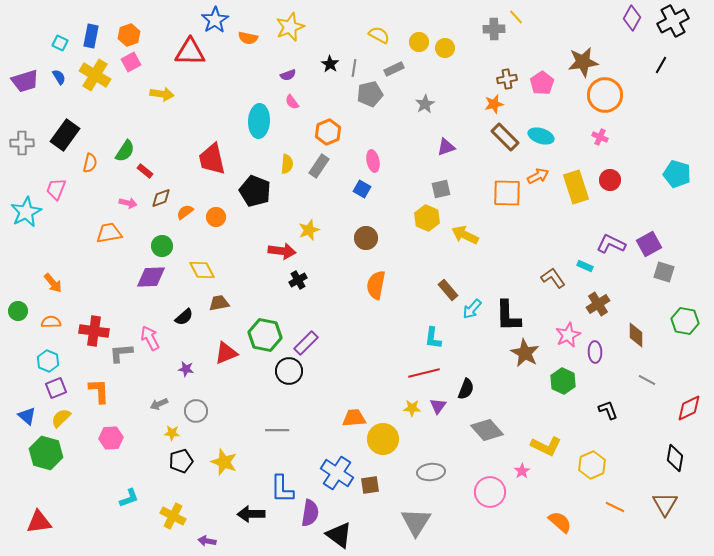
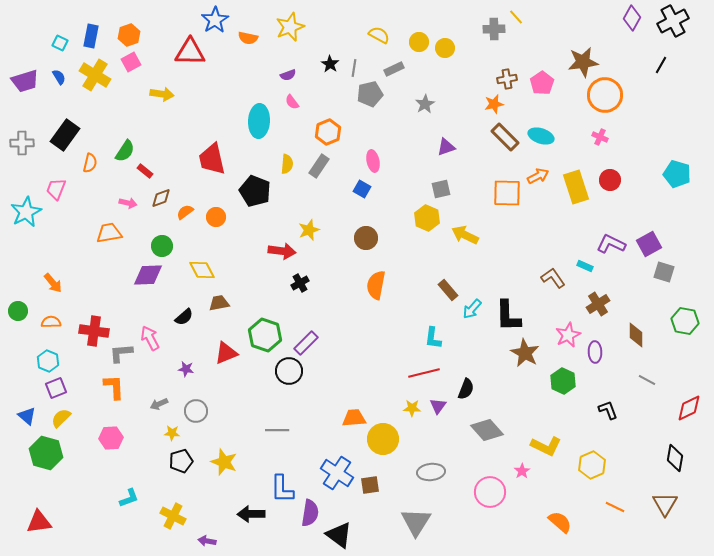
purple diamond at (151, 277): moved 3 px left, 2 px up
black cross at (298, 280): moved 2 px right, 3 px down
green hexagon at (265, 335): rotated 8 degrees clockwise
orange L-shape at (99, 391): moved 15 px right, 4 px up
